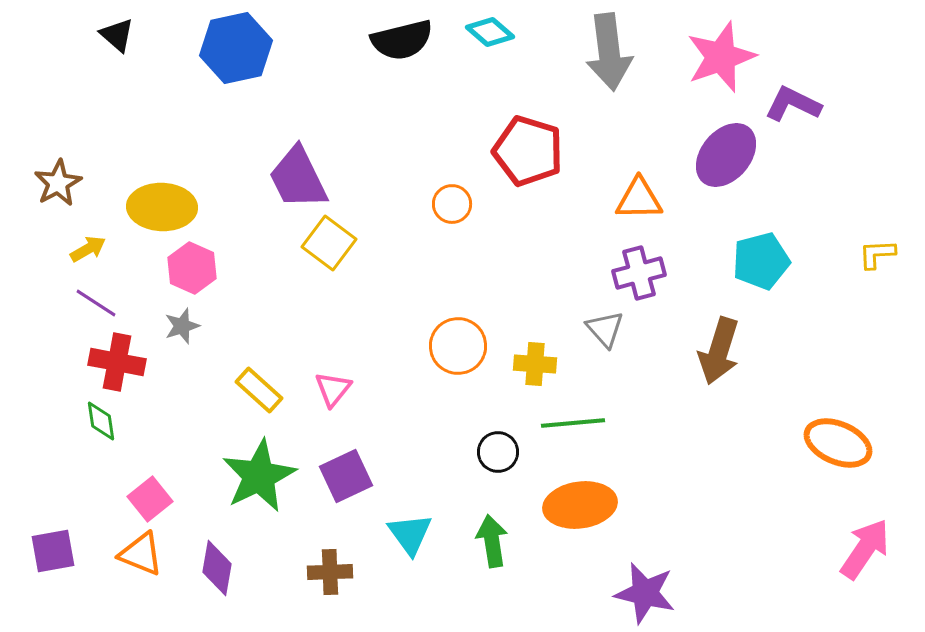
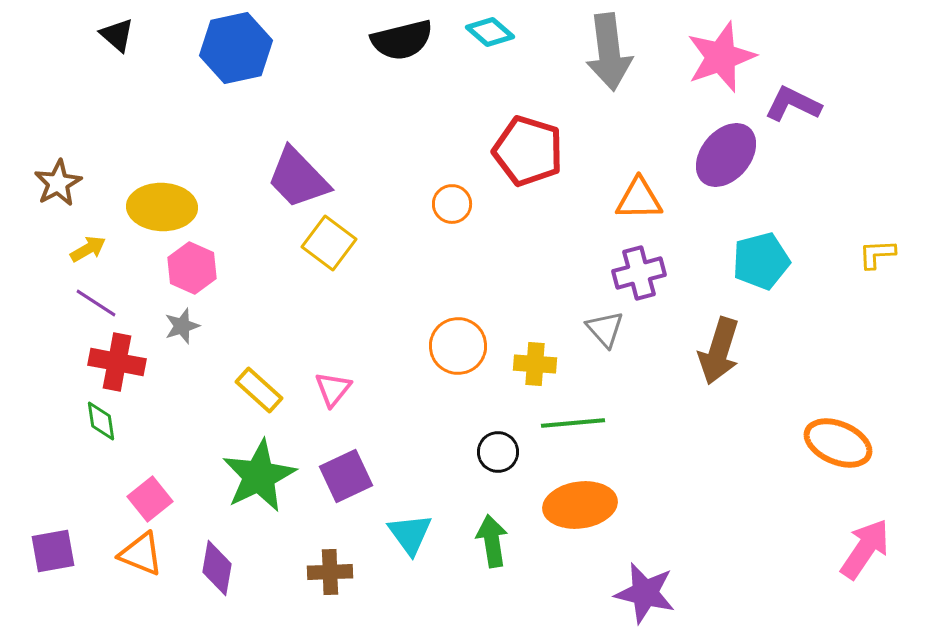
purple trapezoid at (298, 178): rotated 18 degrees counterclockwise
